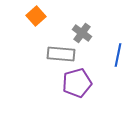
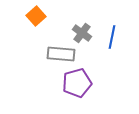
blue line: moved 6 px left, 18 px up
